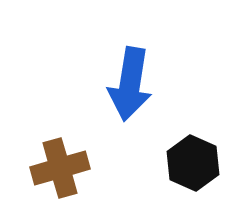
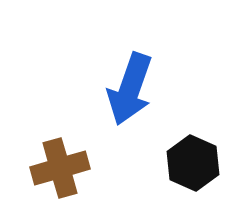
blue arrow: moved 5 px down; rotated 10 degrees clockwise
